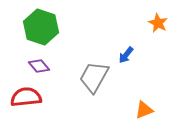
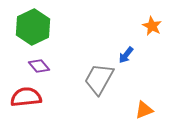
orange star: moved 6 px left, 3 px down
green hexagon: moved 8 px left; rotated 16 degrees clockwise
gray trapezoid: moved 5 px right, 2 px down
